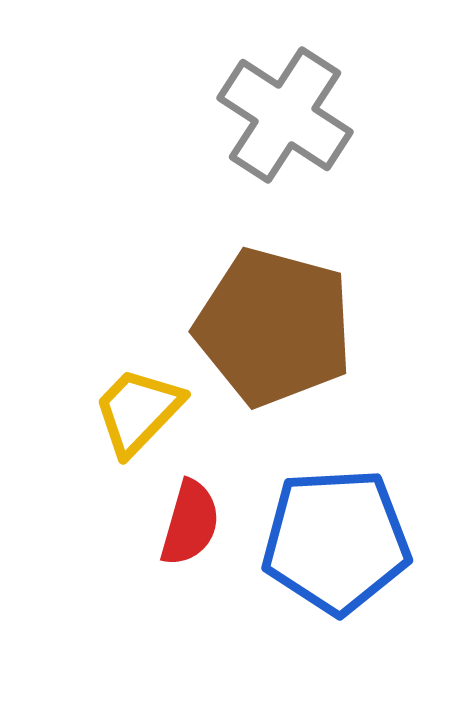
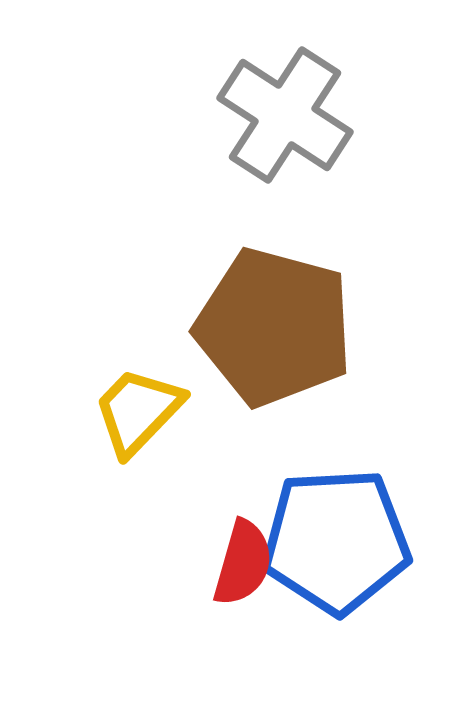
red semicircle: moved 53 px right, 40 px down
